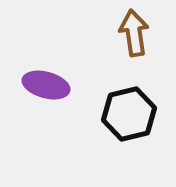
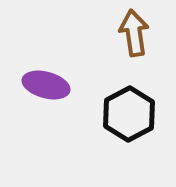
black hexagon: rotated 14 degrees counterclockwise
